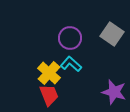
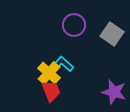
purple circle: moved 4 px right, 13 px up
cyan L-shape: moved 8 px left
red trapezoid: moved 2 px right, 4 px up
